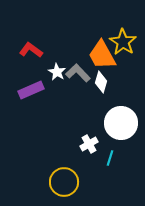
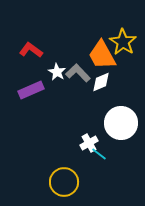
white diamond: rotated 50 degrees clockwise
white cross: moved 1 px up
cyan line: moved 11 px left, 4 px up; rotated 70 degrees counterclockwise
